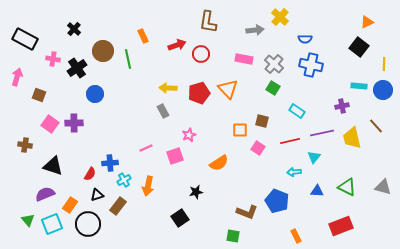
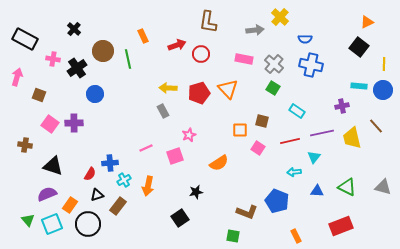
purple semicircle at (45, 194): moved 2 px right
